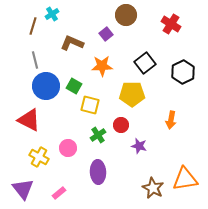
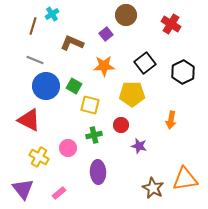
gray line: rotated 54 degrees counterclockwise
orange star: moved 2 px right
green cross: moved 4 px left; rotated 21 degrees clockwise
